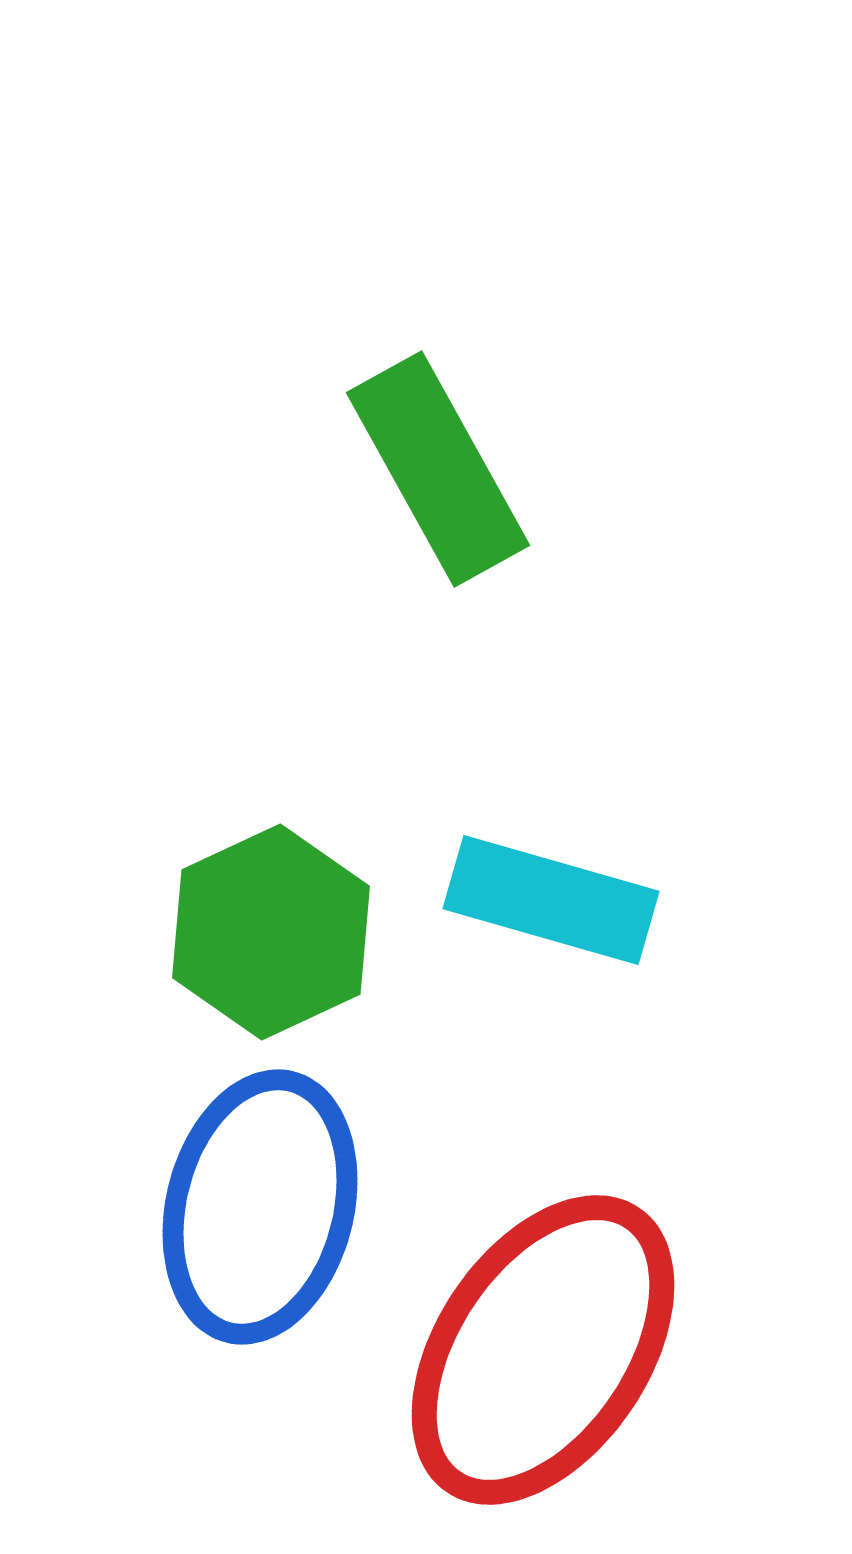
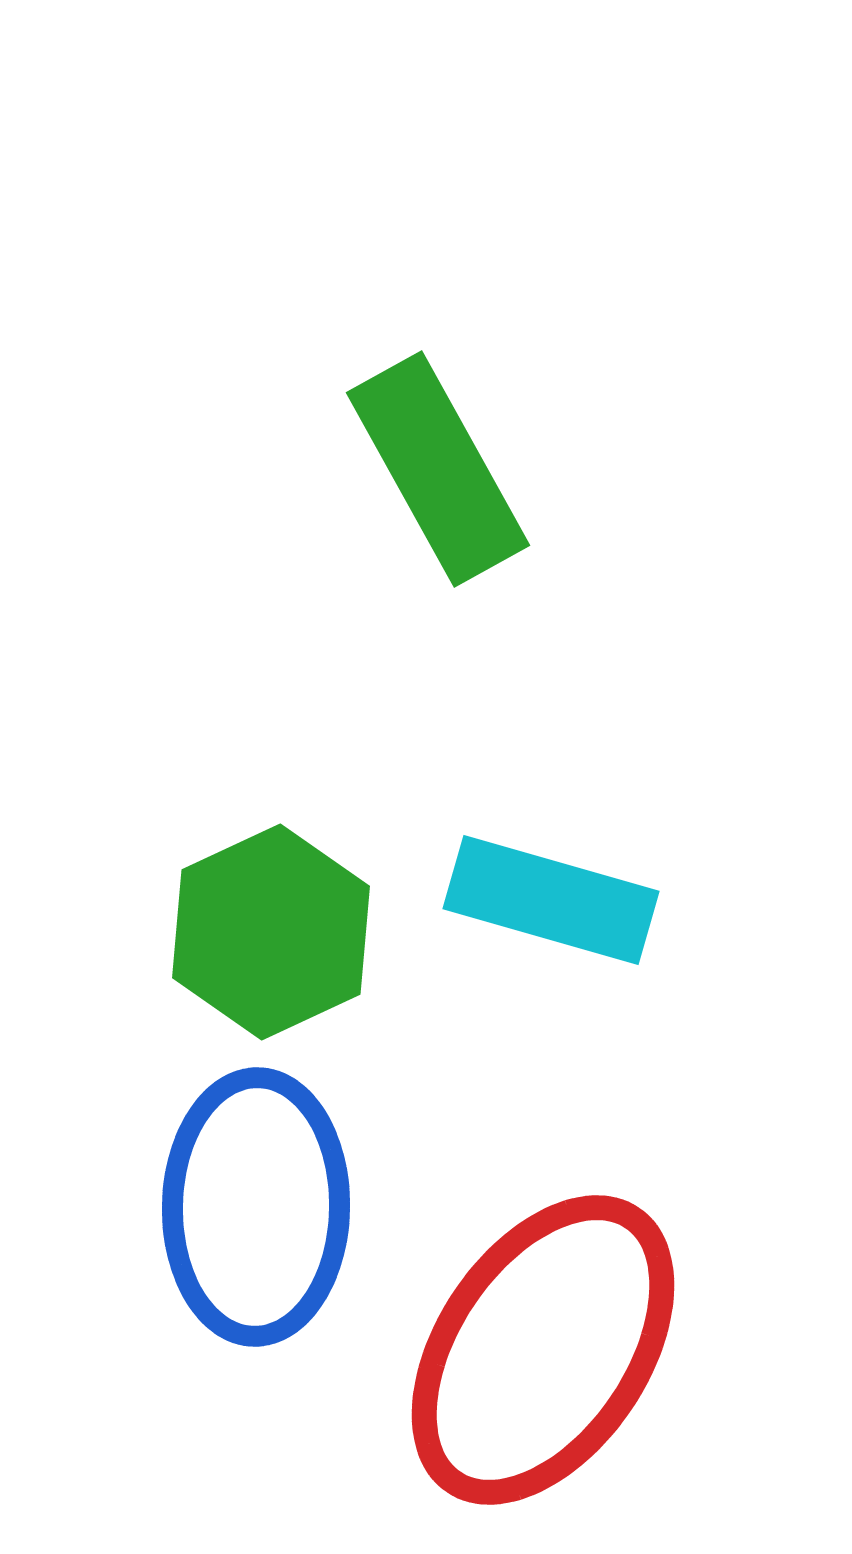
blue ellipse: moved 4 px left; rotated 13 degrees counterclockwise
